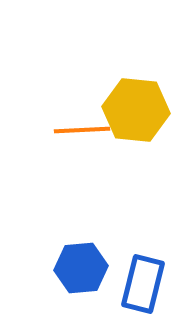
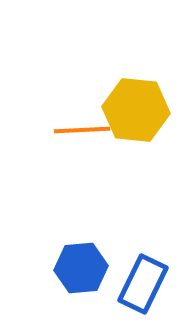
blue rectangle: rotated 12 degrees clockwise
